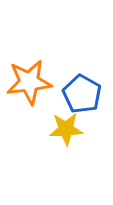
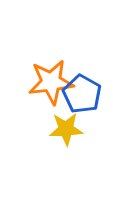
orange star: moved 22 px right
